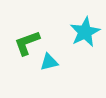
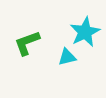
cyan triangle: moved 18 px right, 5 px up
